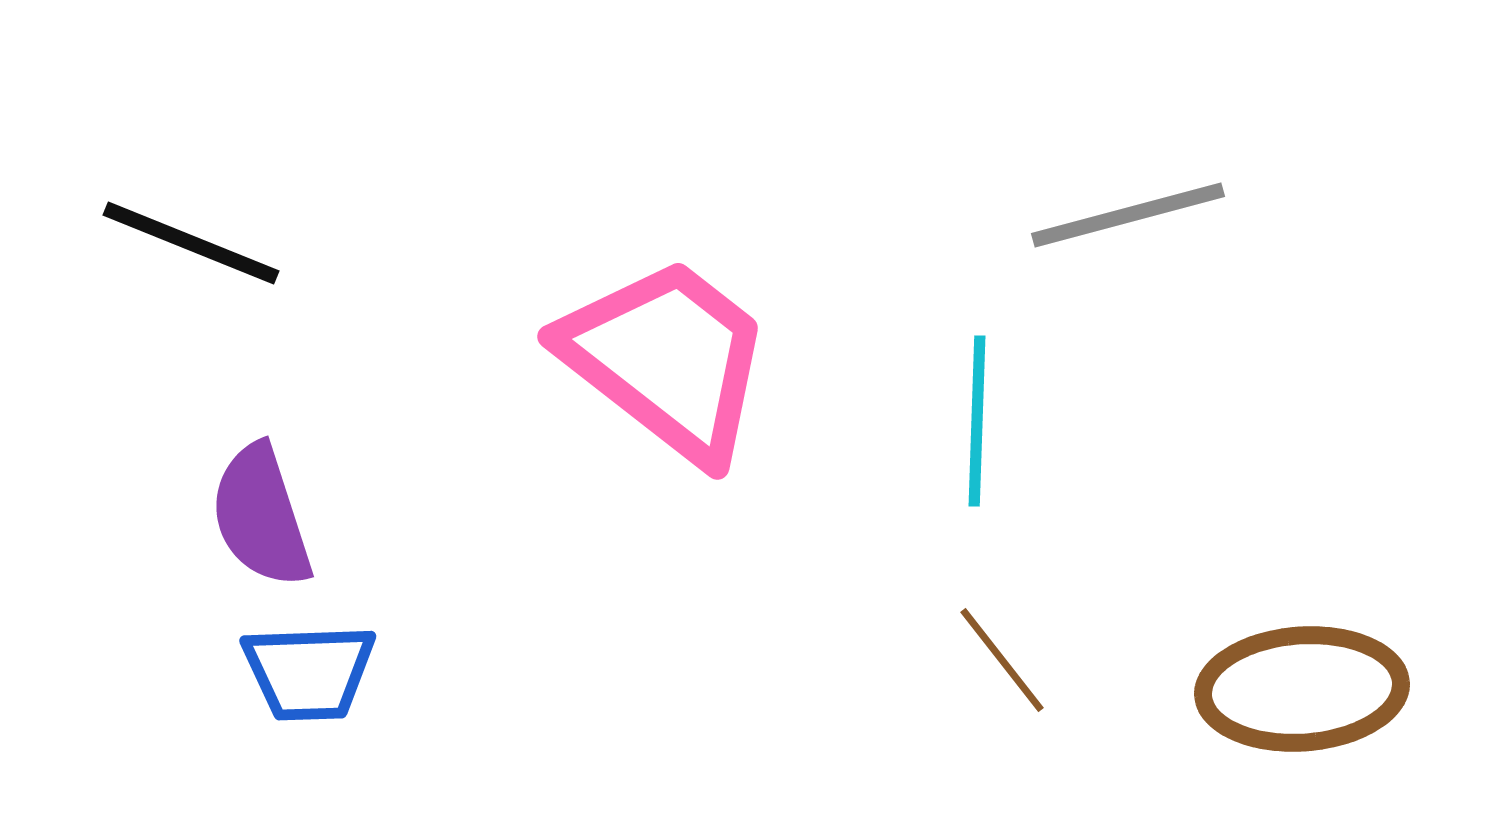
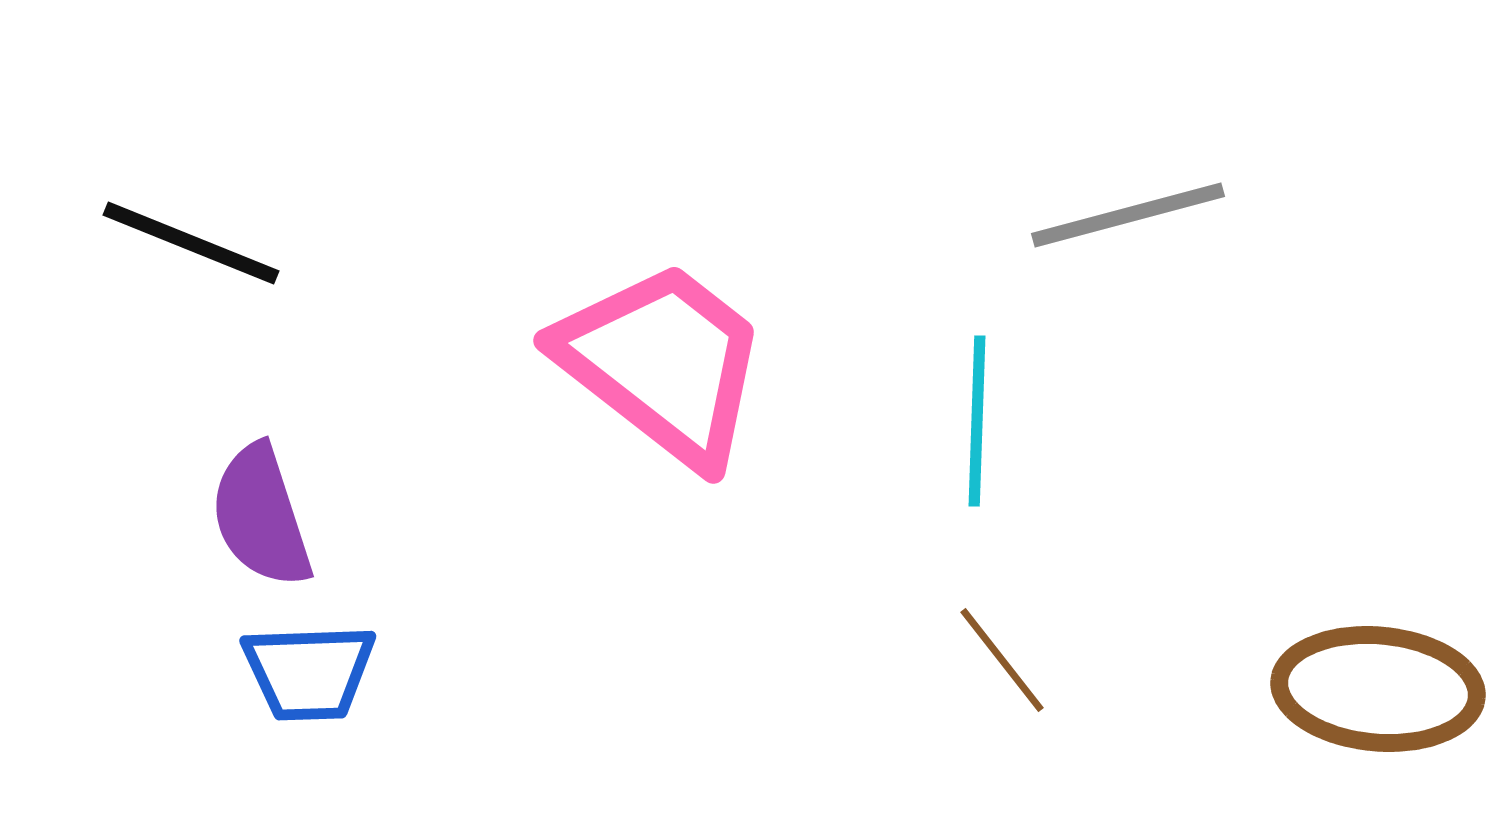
pink trapezoid: moved 4 px left, 4 px down
brown ellipse: moved 76 px right; rotated 9 degrees clockwise
